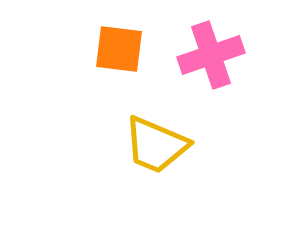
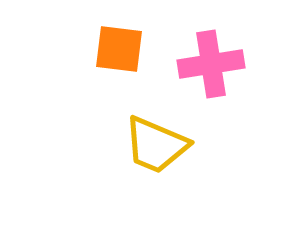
pink cross: moved 9 px down; rotated 10 degrees clockwise
